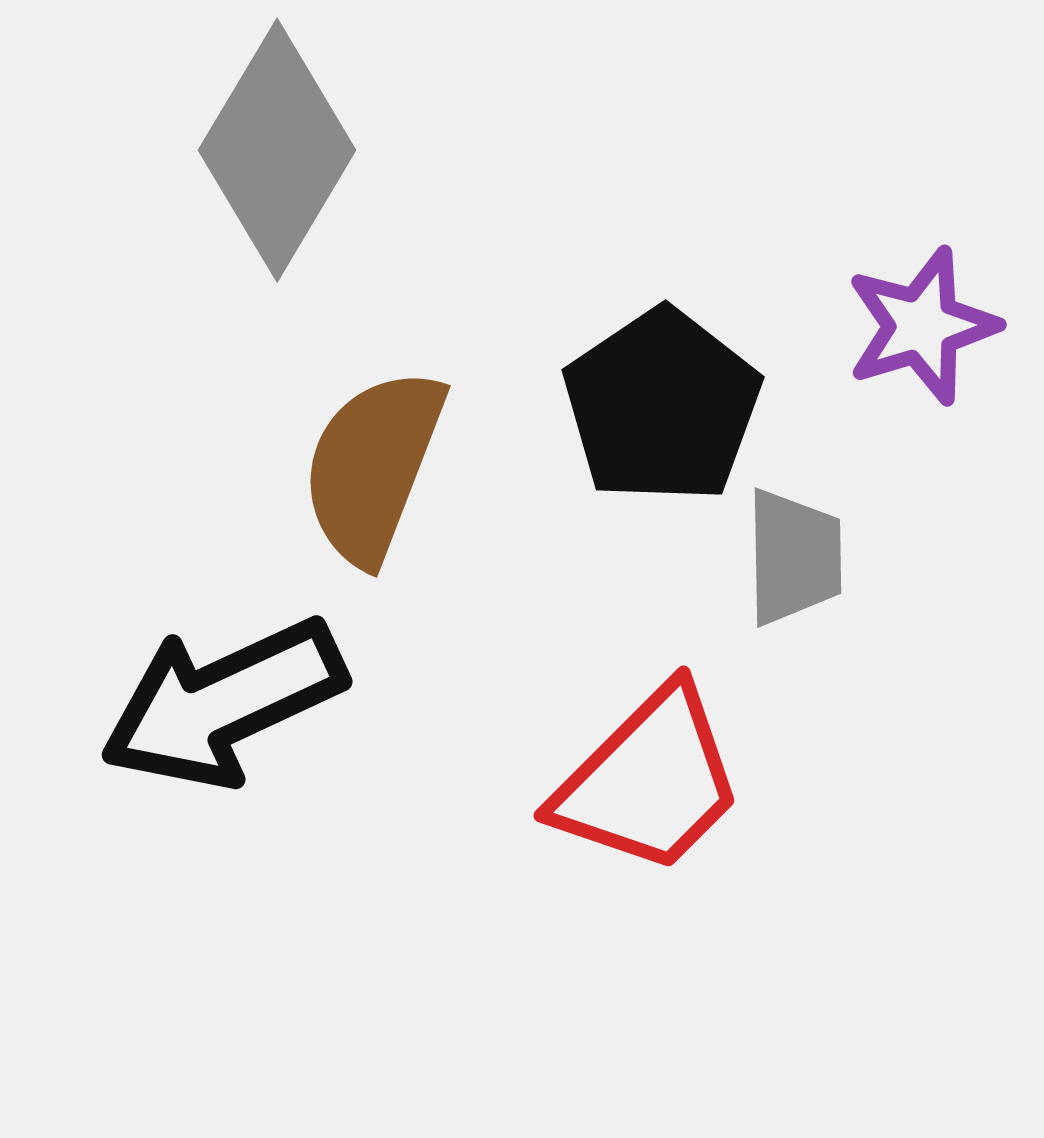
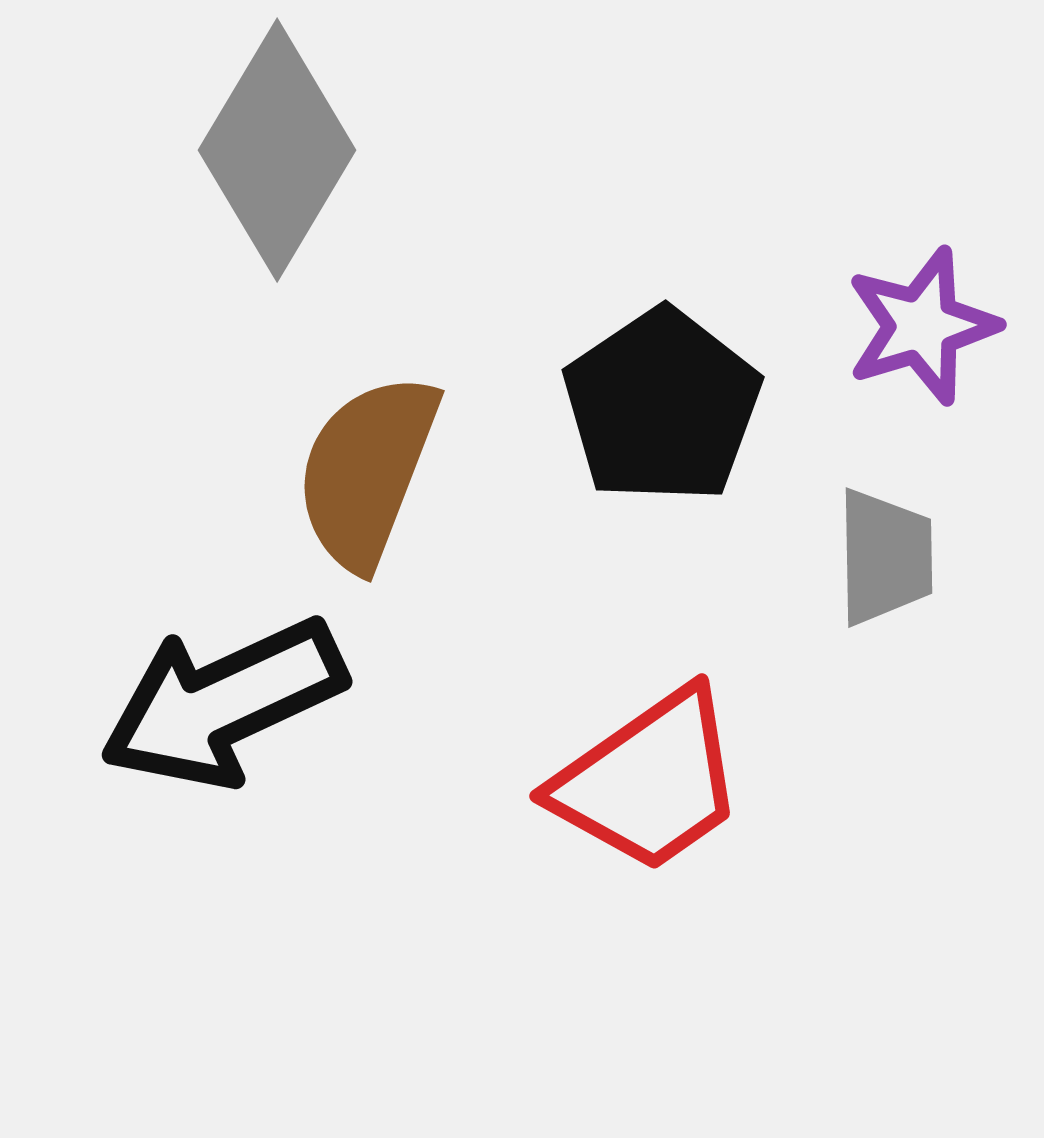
brown semicircle: moved 6 px left, 5 px down
gray trapezoid: moved 91 px right
red trapezoid: rotated 10 degrees clockwise
